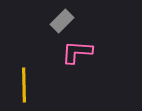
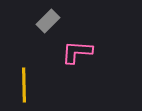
gray rectangle: moved 14 px left
